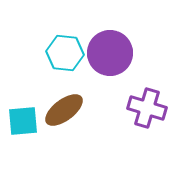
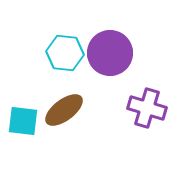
cyan square: rotated 12 degrees clockwise
